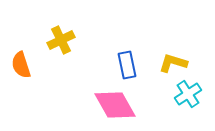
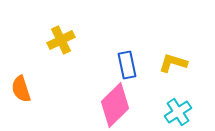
orange semicircle: moved 24 px down
cyan cross: moved 10 px left, 18 px down
pink diamond: rotated 75 degrees clockwise
